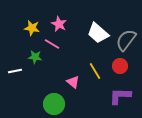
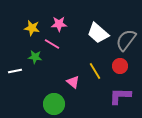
pink star: rotated 28 degrees counterclockwise
